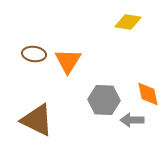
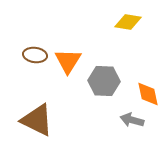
brown ellipse: moved 1 px right, 1 px down
gray hexagon: moved 19 px up
gray arrow: rotated 15 degrees clockwise
